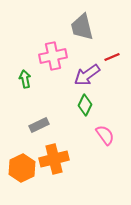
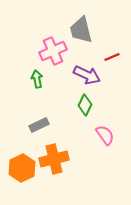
gray trapezoid: moved 1 px left, 3 px down
pink cross: moved 5 px up; rotated 12 degrees counterclockwise
purple arrow: rotated 120 degrees counterclockwise
green arrow: moved 12 px right
